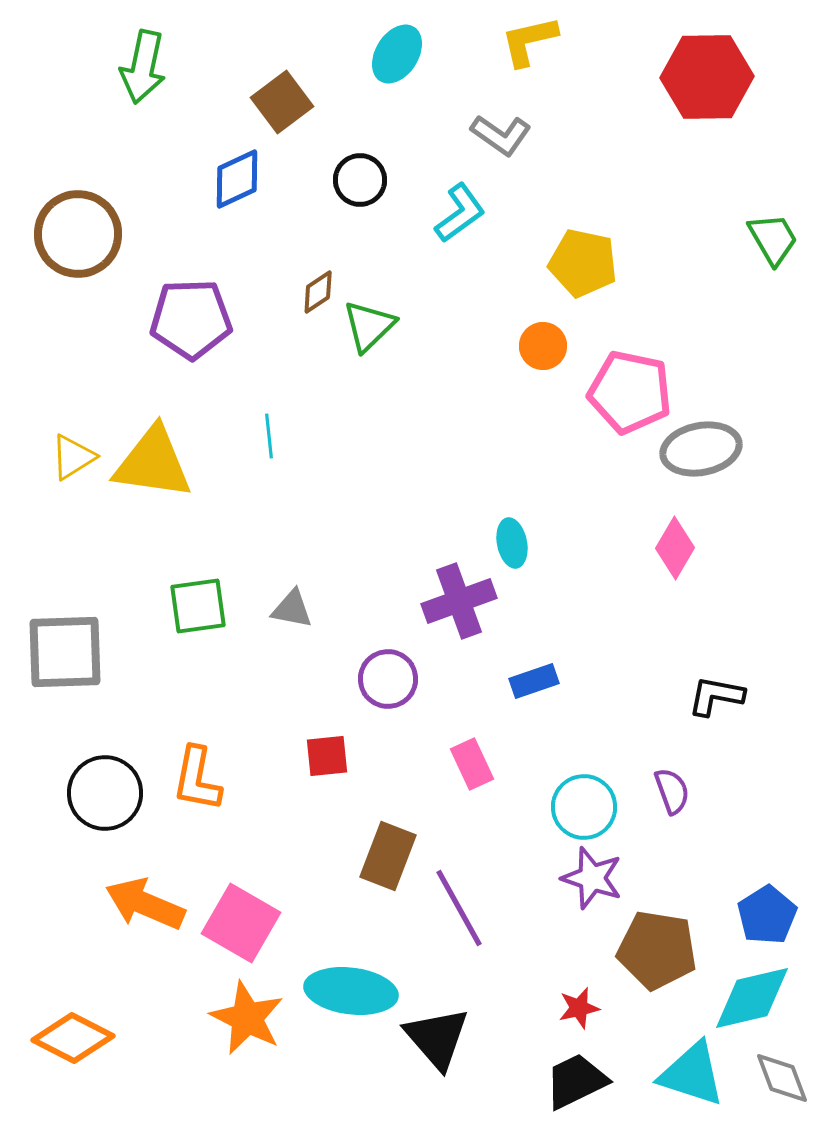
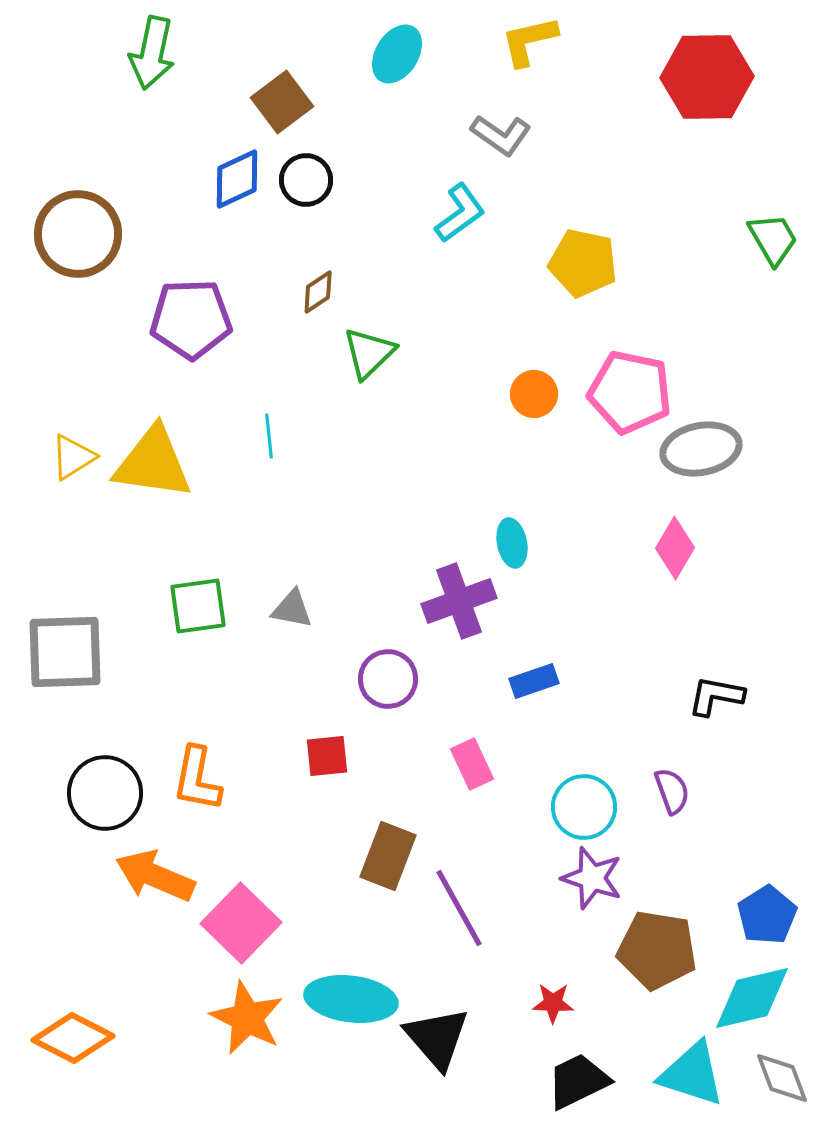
green arrow at (143, 67): moved 9 px right, 14 px up
black circle at (360, 180): moved 54 px left
green triangle at (369, 326): moved 27 px down
orange circle at (543, 346): moved 9 px left, 48 px down
orange arrow at (145, 904): moved 10 px right, 28 px up
pink square at (241, 923): rotated 14 degrees clockwise
cyan ellipse at (351, 991): moved 8 px down
red star at (579, 1008): moved 26 px left, 5 px up; rotated 15 degrees clockwise
black trapezoid at (576, 1081): moved 2 px right
